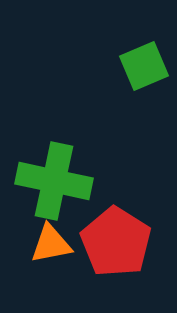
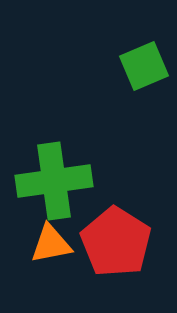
green cross: rotated 20 degrees counterclockwise
